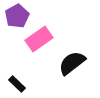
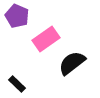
purple pentagon: rotated 20 degrees counterclockwise
pink rectangle: moved 7 px right
